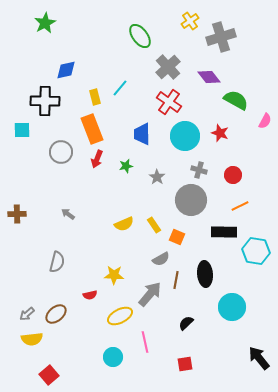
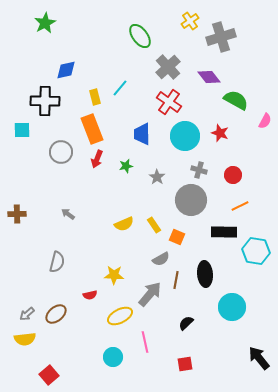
yellow semicircle at (32, 339): moved 7 px left
